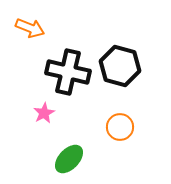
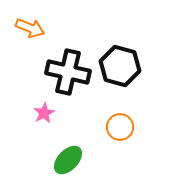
green ellipse: moved 1 px left, 1 px down
